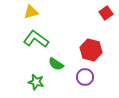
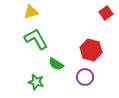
green L-shape: rotated 25 degrees clockwise
